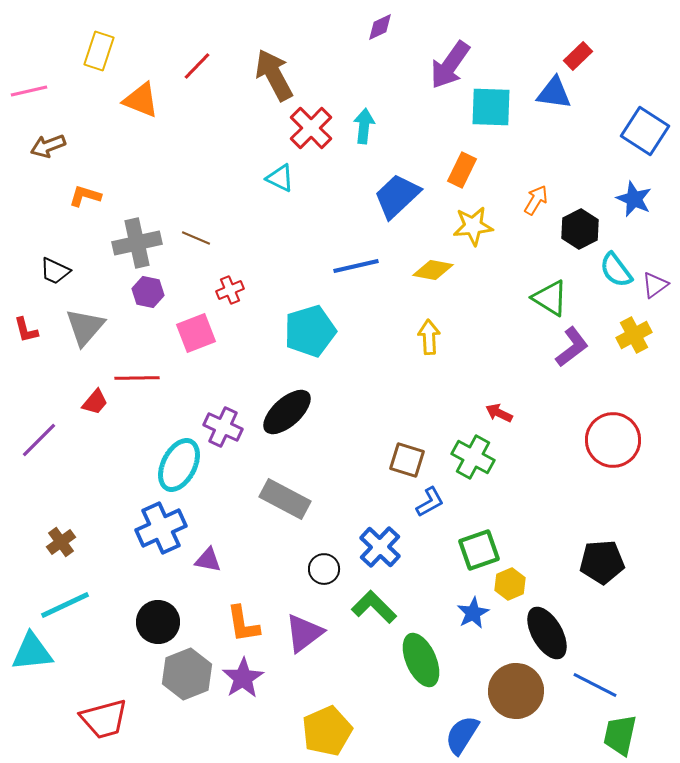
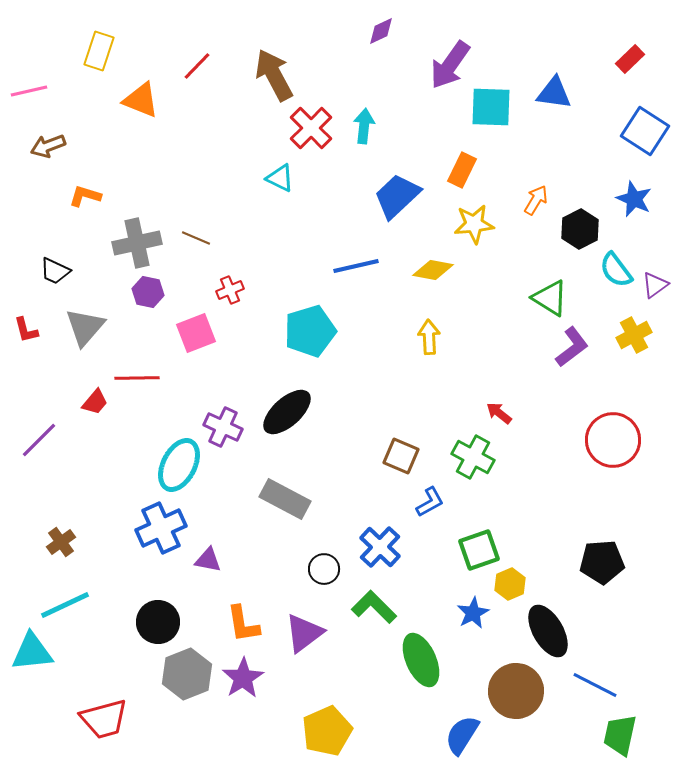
purple diamond at (380, 27): moved 1 px right, 4 px down
red rectangle at (578, 56): moved 52 px right, 3 px down
yellow star at (473, 226): moved 1 px right, 2 px up
red arrow at (499, 413): rotated 12 degrees clockwise
brown square at (407, 460): moved 6 px left, 4 px up; rotated 6 degrees clockwise
black ellipse at (547, 633): moved 1 px right, 2 px up
